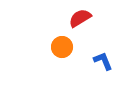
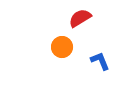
blue L-shape: moved 3 px left
